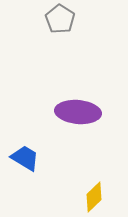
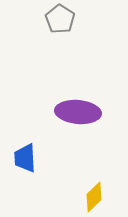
blue trapezoid: rotated 124 degrees counterclockwise
